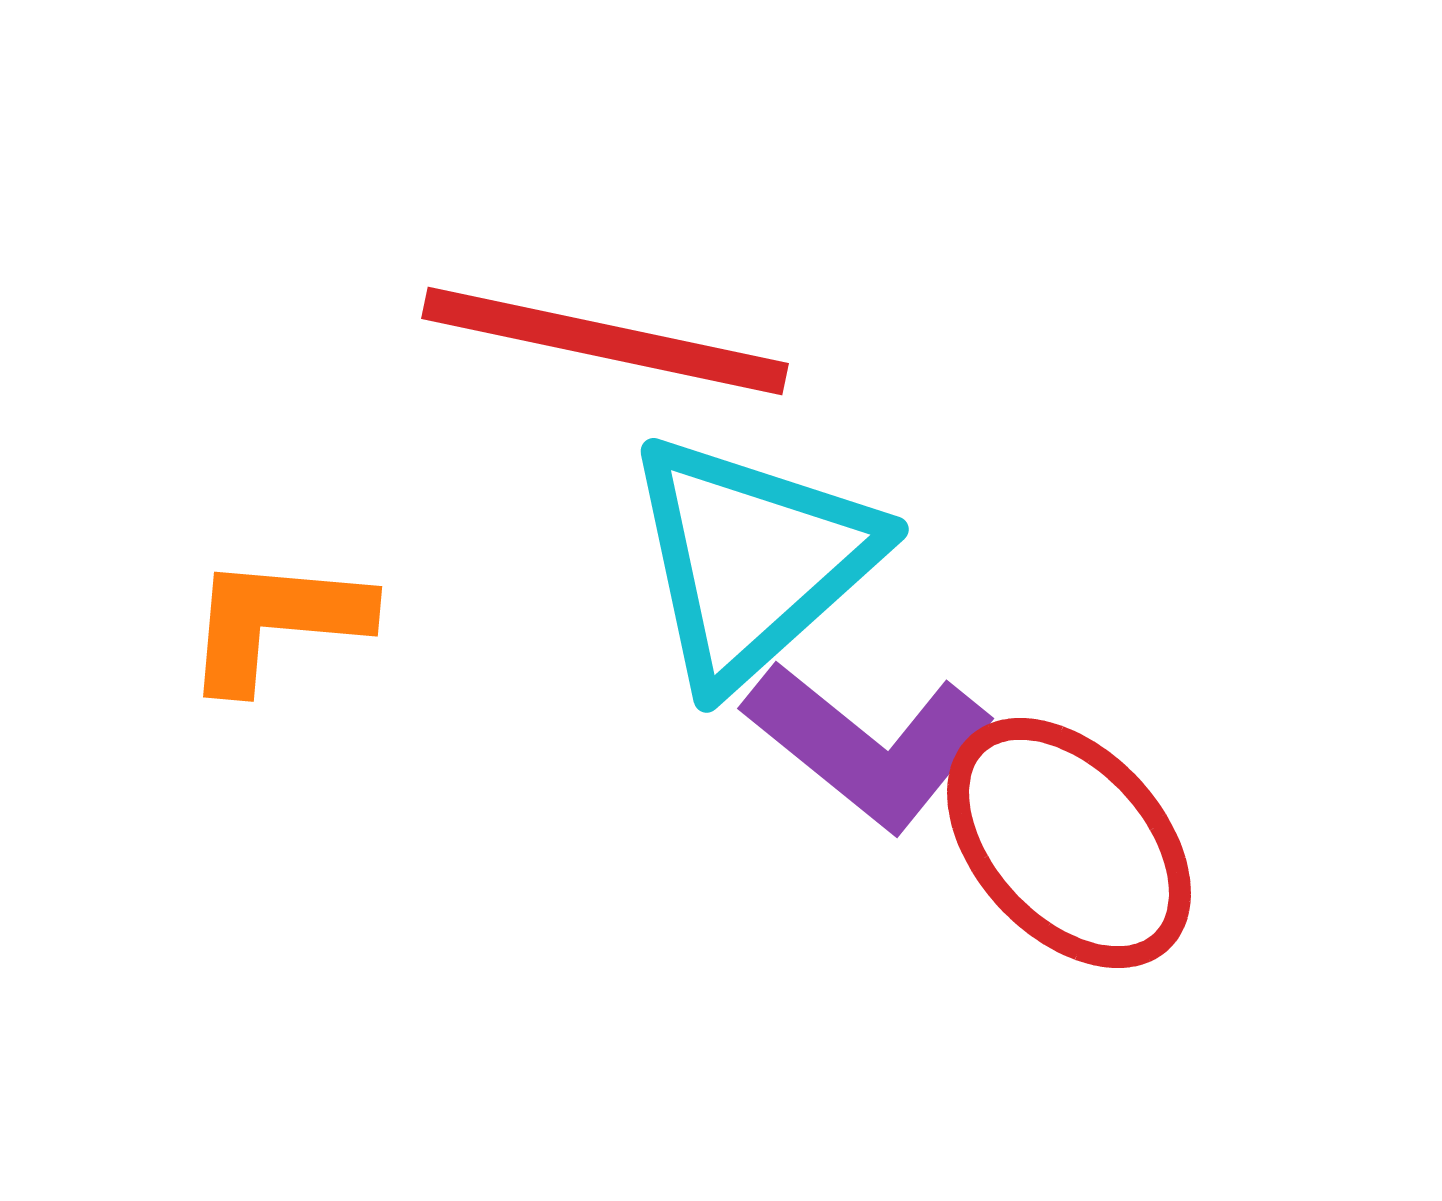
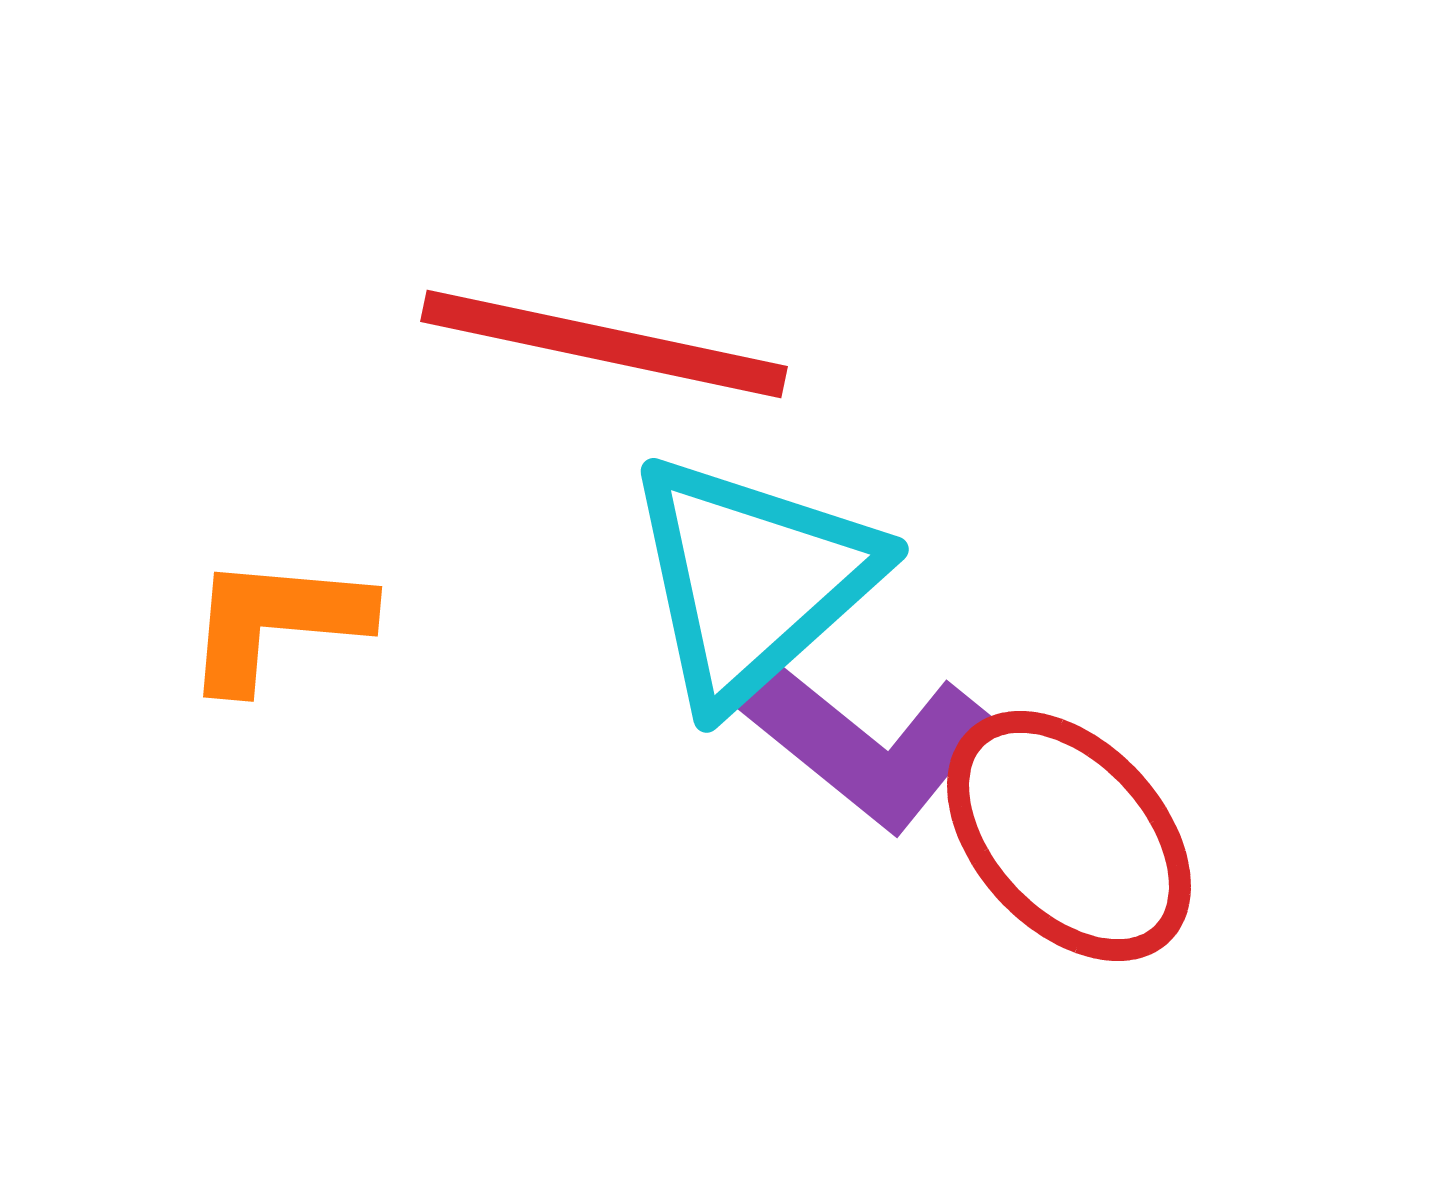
red line: moved 1 px left, 3 px down
cyan triangle: moved 20 px down
red ellipse: moved 7 px up
